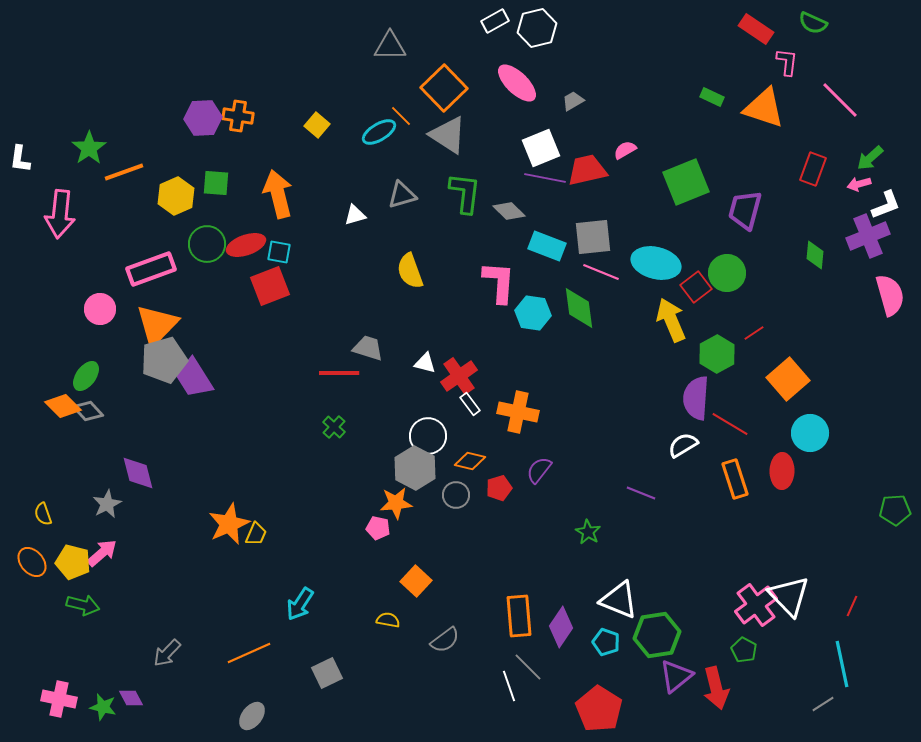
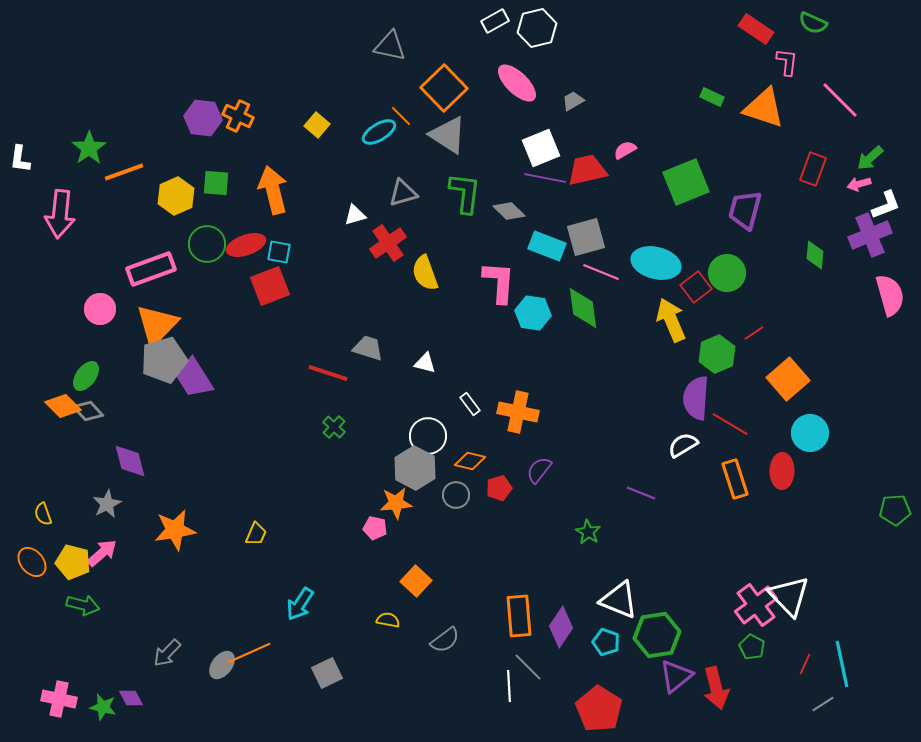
gray triangle at (390, 46): rotated 12 degrees clockwise
orange cross at (238, 116): rotated 16 degrees clockwise
purple hexagon at (203, 118): rotated 9 degrees clockwise
orange arrow at (278, 194): moved 5 px left, 4 px up
gray triangle at (402, 195): moved 1 px right, 2 px up
purple cross at (868, 236): moved 2 px right, 1 px up
gray square at (593, 237): moved 7 px left; rotated 9 degrees counterclockwise
yellow semicircle at (410, 271): moved 15 px right, 2 px down
green diamond at (579, 308): moved 4 px right
green hexagon at (717, 354): rotated 6 degrees clockwise
red line at (339, 373): moved 11 px left; rotated 18 degrees clockwise
red cross at (459, 376): moved 71 px left, 133 px up
purple diamond at (138, 473): moved 8 px left, 12 px up
orange star at (229, 524): moved 54 px left, 6 px down; rotated 15 degrees clockwise
pink pentagon at (378, 528): moved 3 px left
red line at (852, 606): moved 47 px left, 58 px down
green pentagon at (744, 650): moved 8 px right, 3 px up
white line at (509, 686): rotated 16 degrees clockwise
gray ellipse at (252, 716): moved 30 px left, 51 px up
